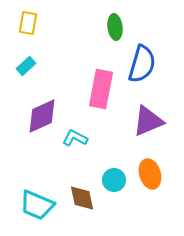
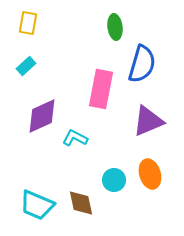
brown diamond: moved 1 px left, 5 px down
